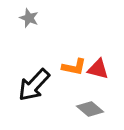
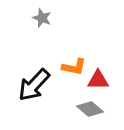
gray star: moved 13 px right
red triangle: moved 11 px down; rotated 15 degrees counterclockwise
